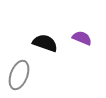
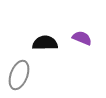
black semicircle: rotated 20 degrees counterclockwise
